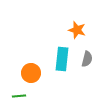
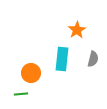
orange star: rotated 24 degrees clockwise
gray semicircle: moved 6 px right
green line: moved 2 px right, 2 px up
